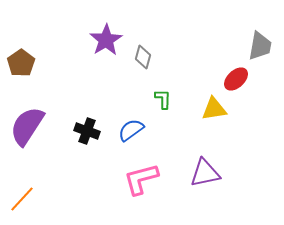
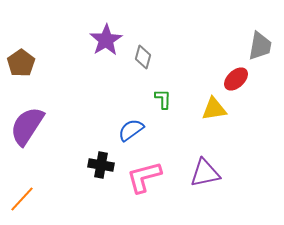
black cross: moved 14 px right, 34 px down; rotated 10 degrees counterclockwise
pink L-shape: moved 3 px right, 2 px up
